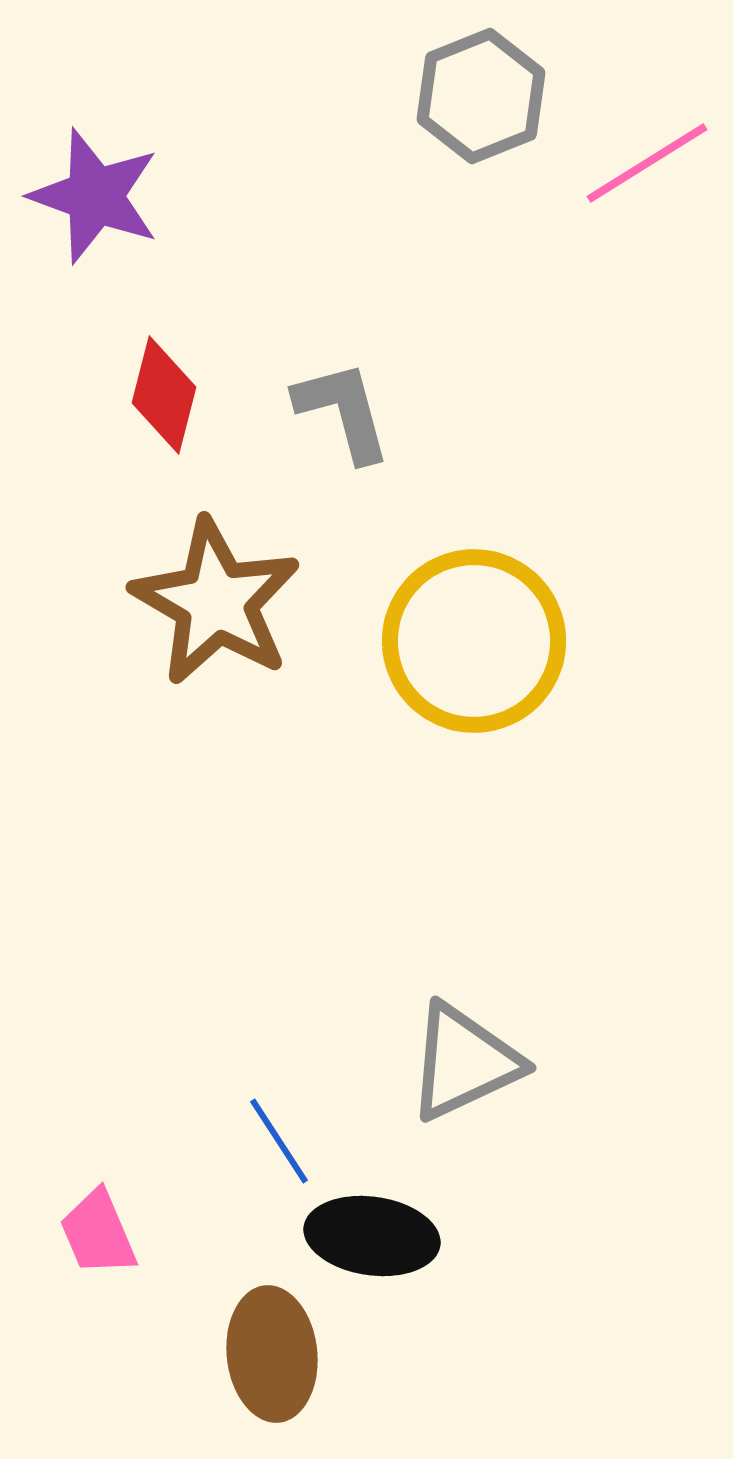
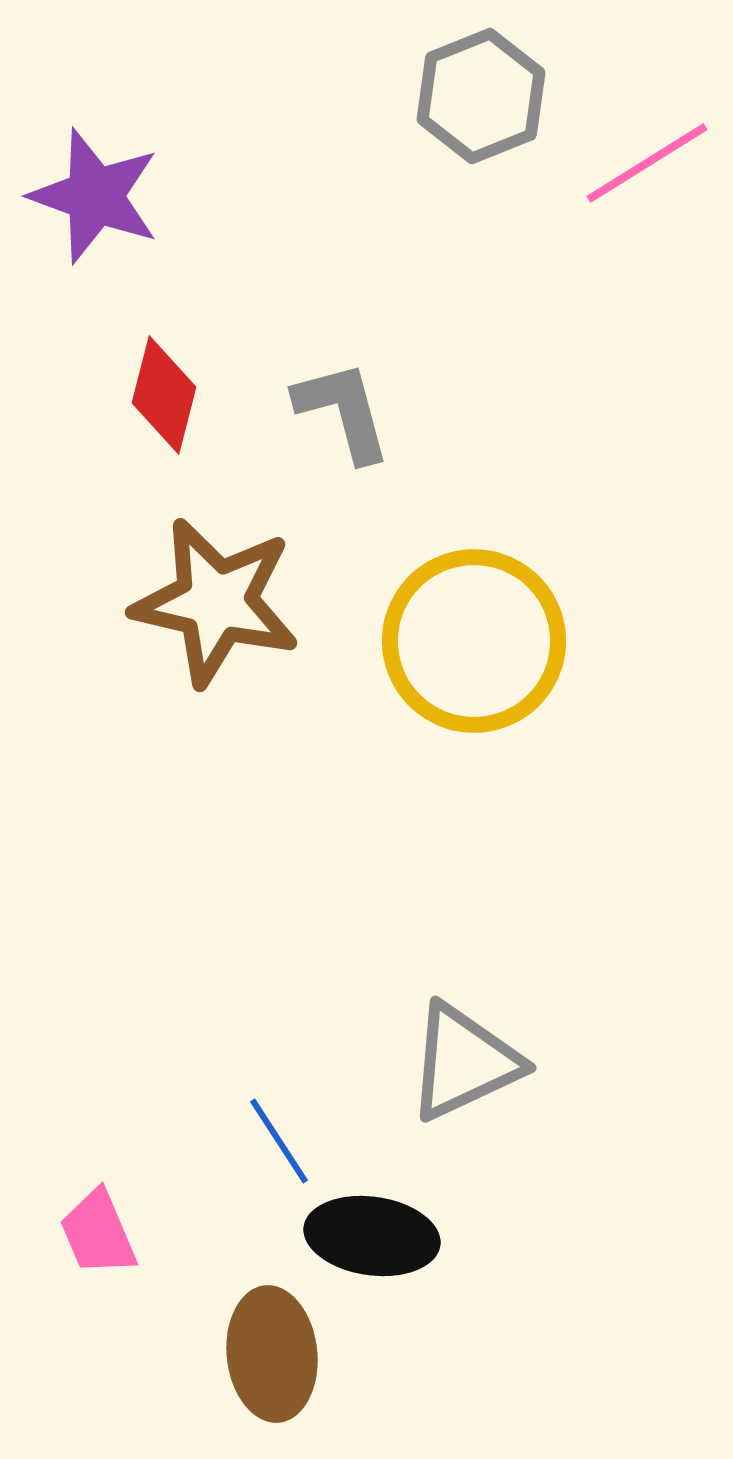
brown star: rotated 17 degrees counterclockwise
